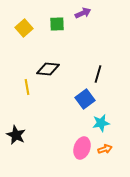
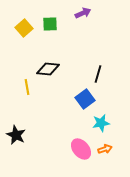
green square: moved 7 px left
pink ellipse: moved 1 px left, 1 px down; rotated 60 degrees counterclockwise
